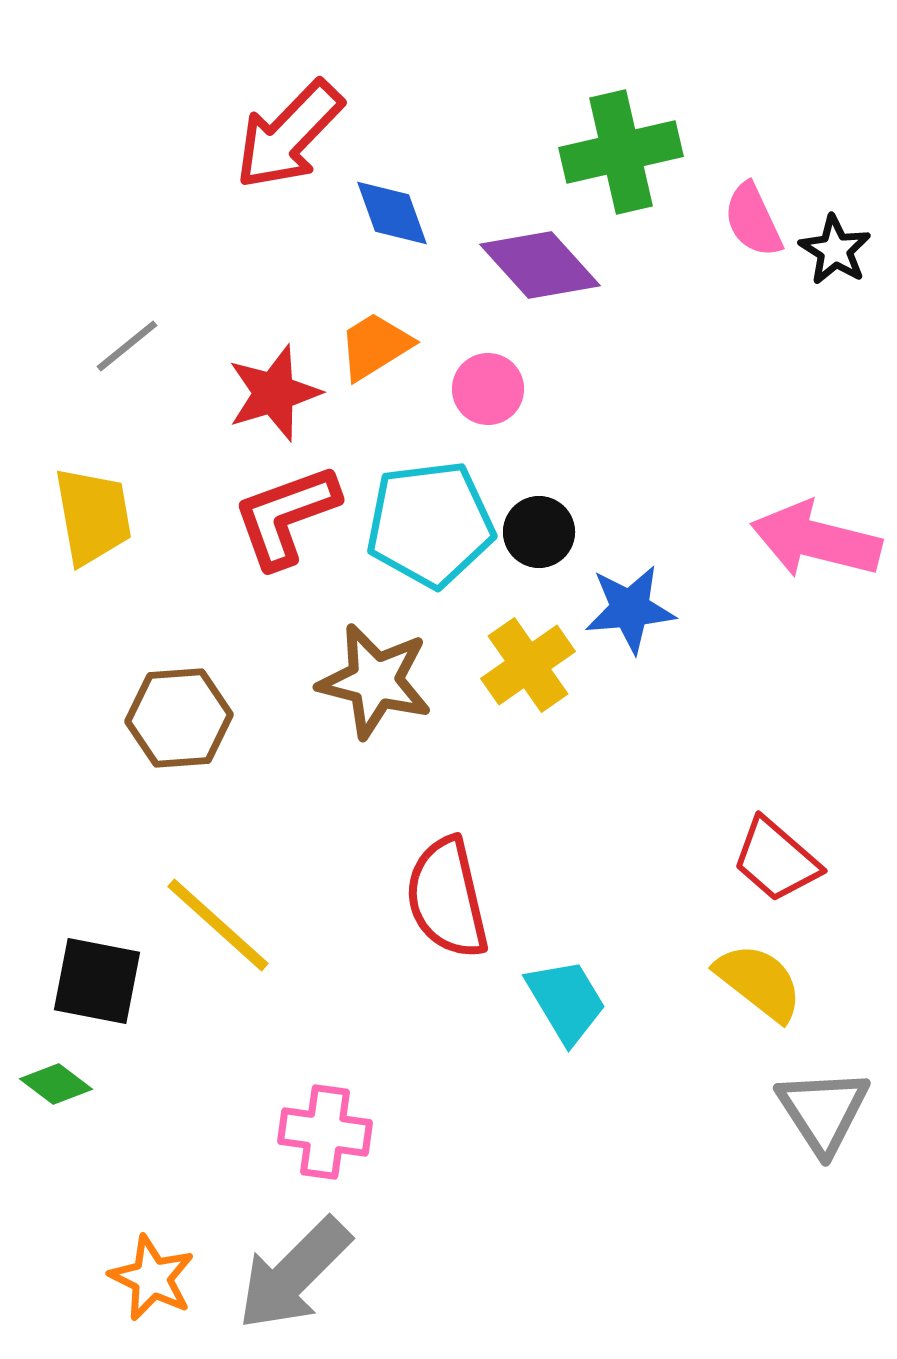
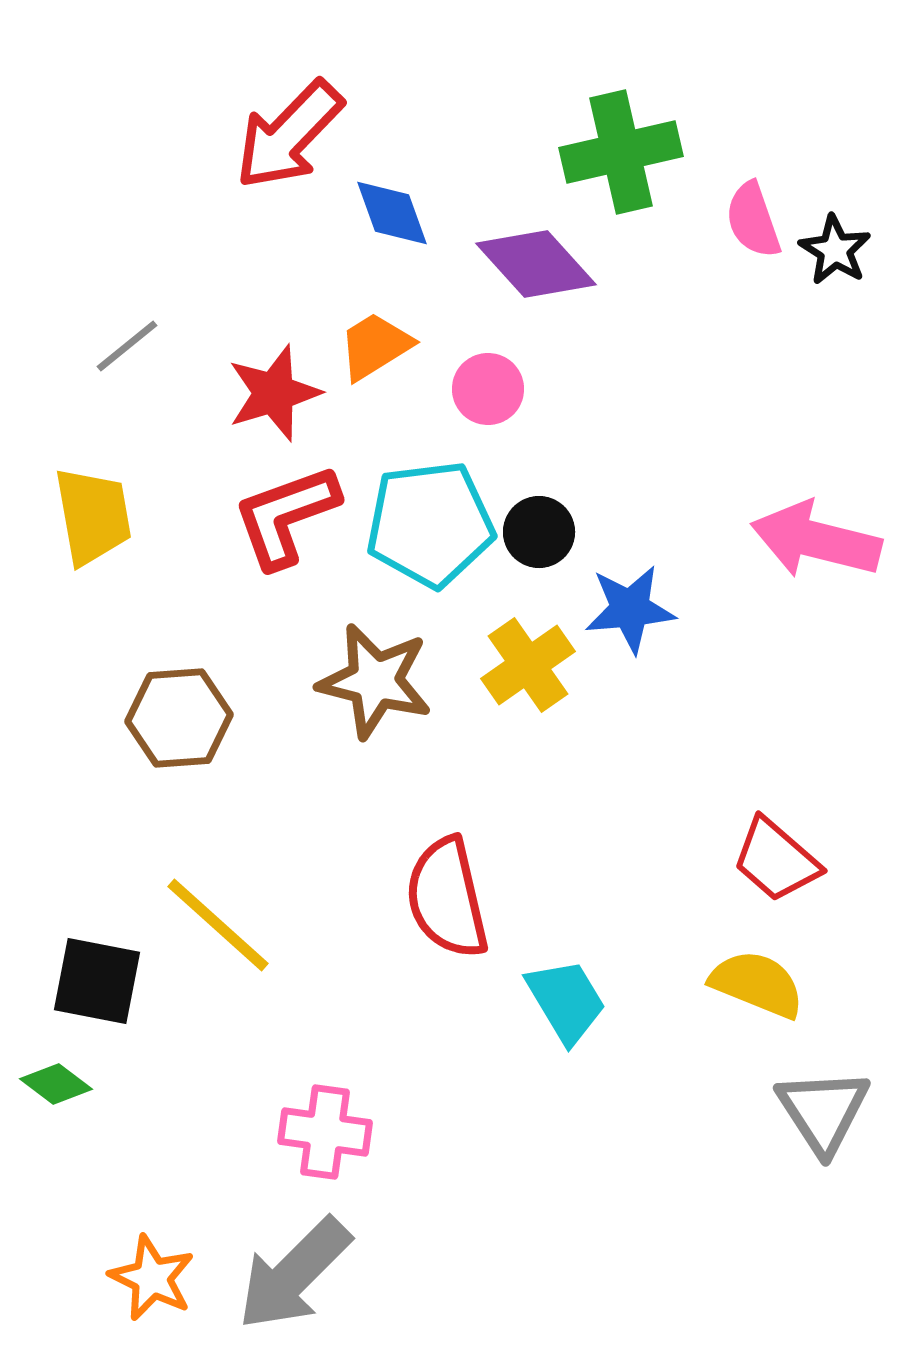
pink semicircle: rotated 6 degrees clockwise
purple diamond: moved 4 px left, 1 px up
yellow semicircle: moved 2 px left, 2 px down; rotated 16 degrees counterclockwise
